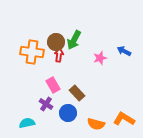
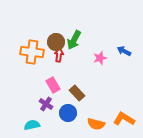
cyan semicircle: moved 5 px right, 2 px down
